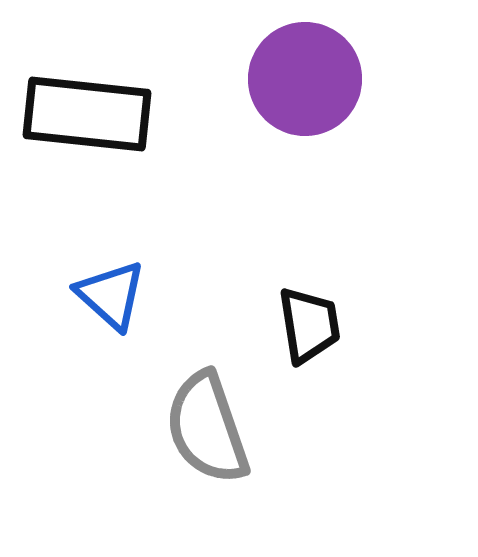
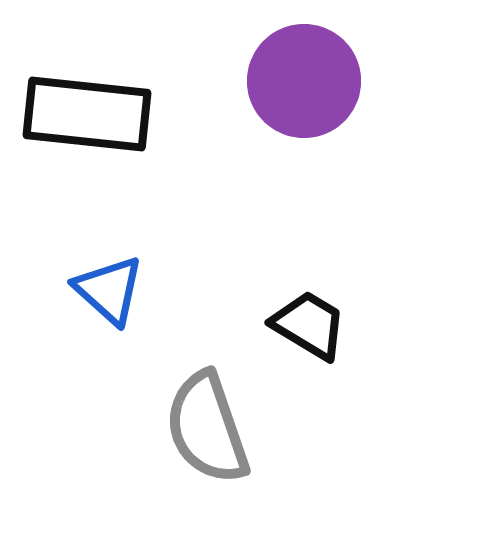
purple circle: moved 1 px left, 2 px down
blue triangle: moved 2 px left, 5 px up
black trapezoid: rotated 50 degrees counterclockwise
